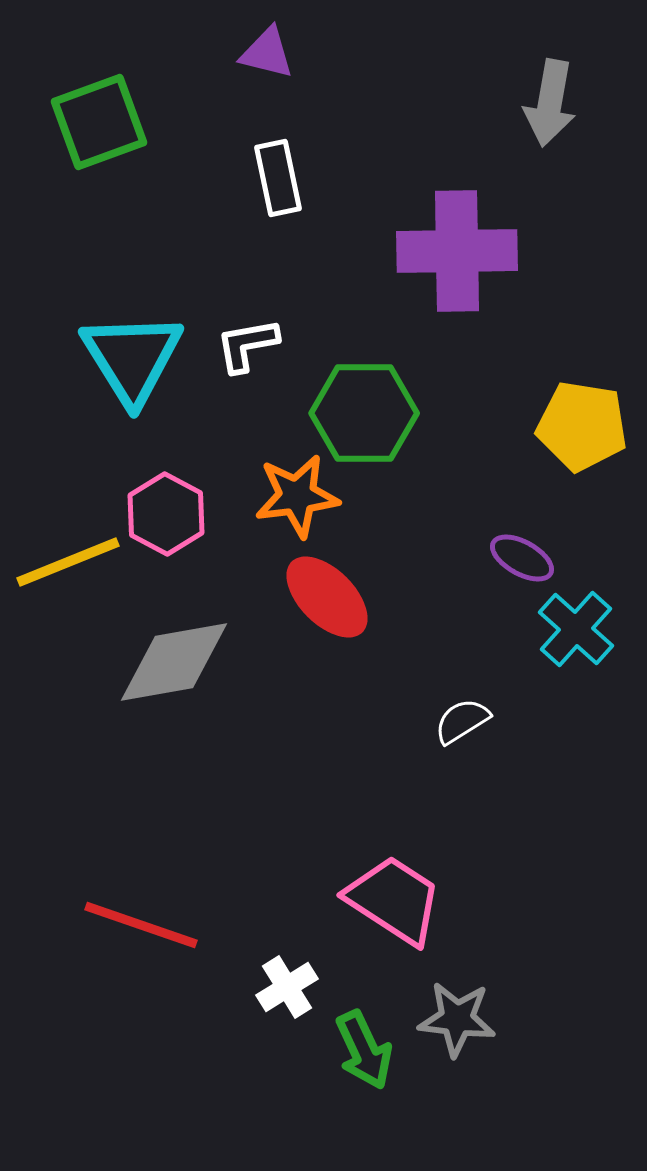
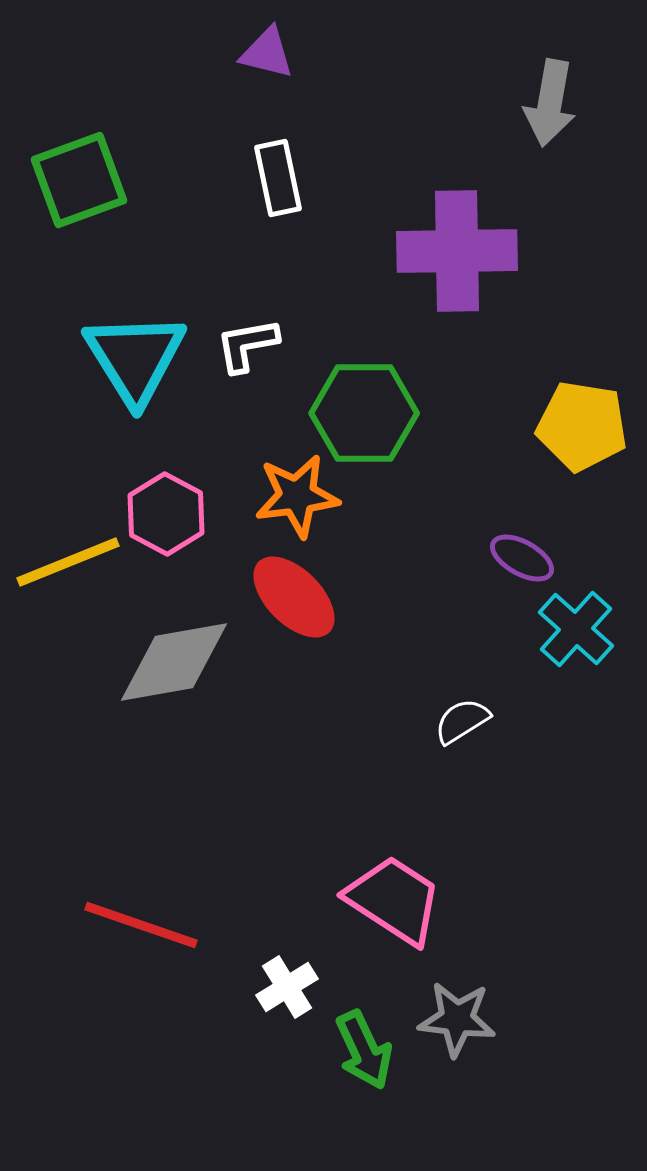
green square: moved 20 px left, 58 px down
cyan triangle: moved 3 px right
red ellipse: moved 33 px left
